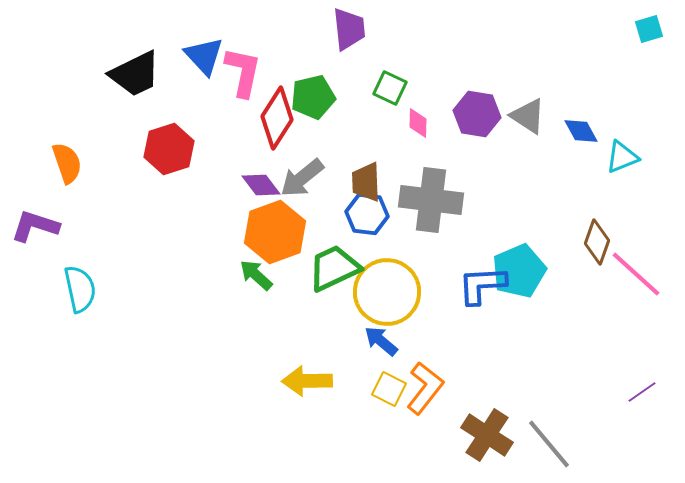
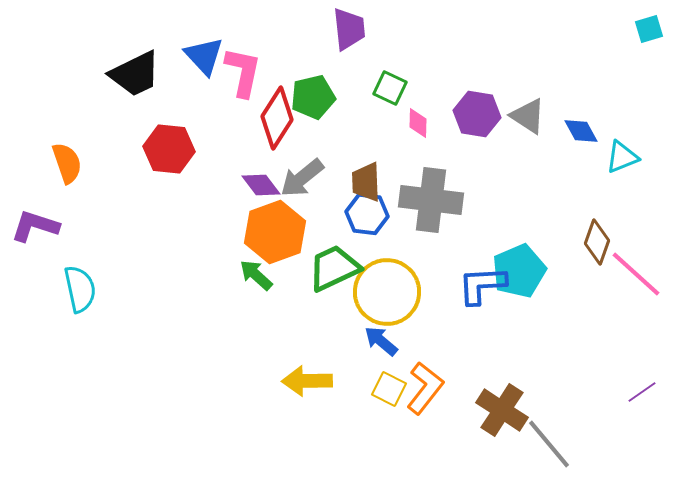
red hexagon: rotated 24 degrees clockwise
brown cross: moved 15 px right, 25 px up
